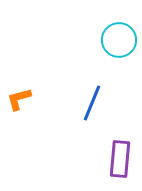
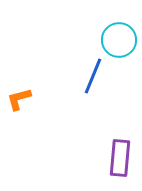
blue line: moved 1 px right, 27 px up
purple rectangle: moved 1 px up
